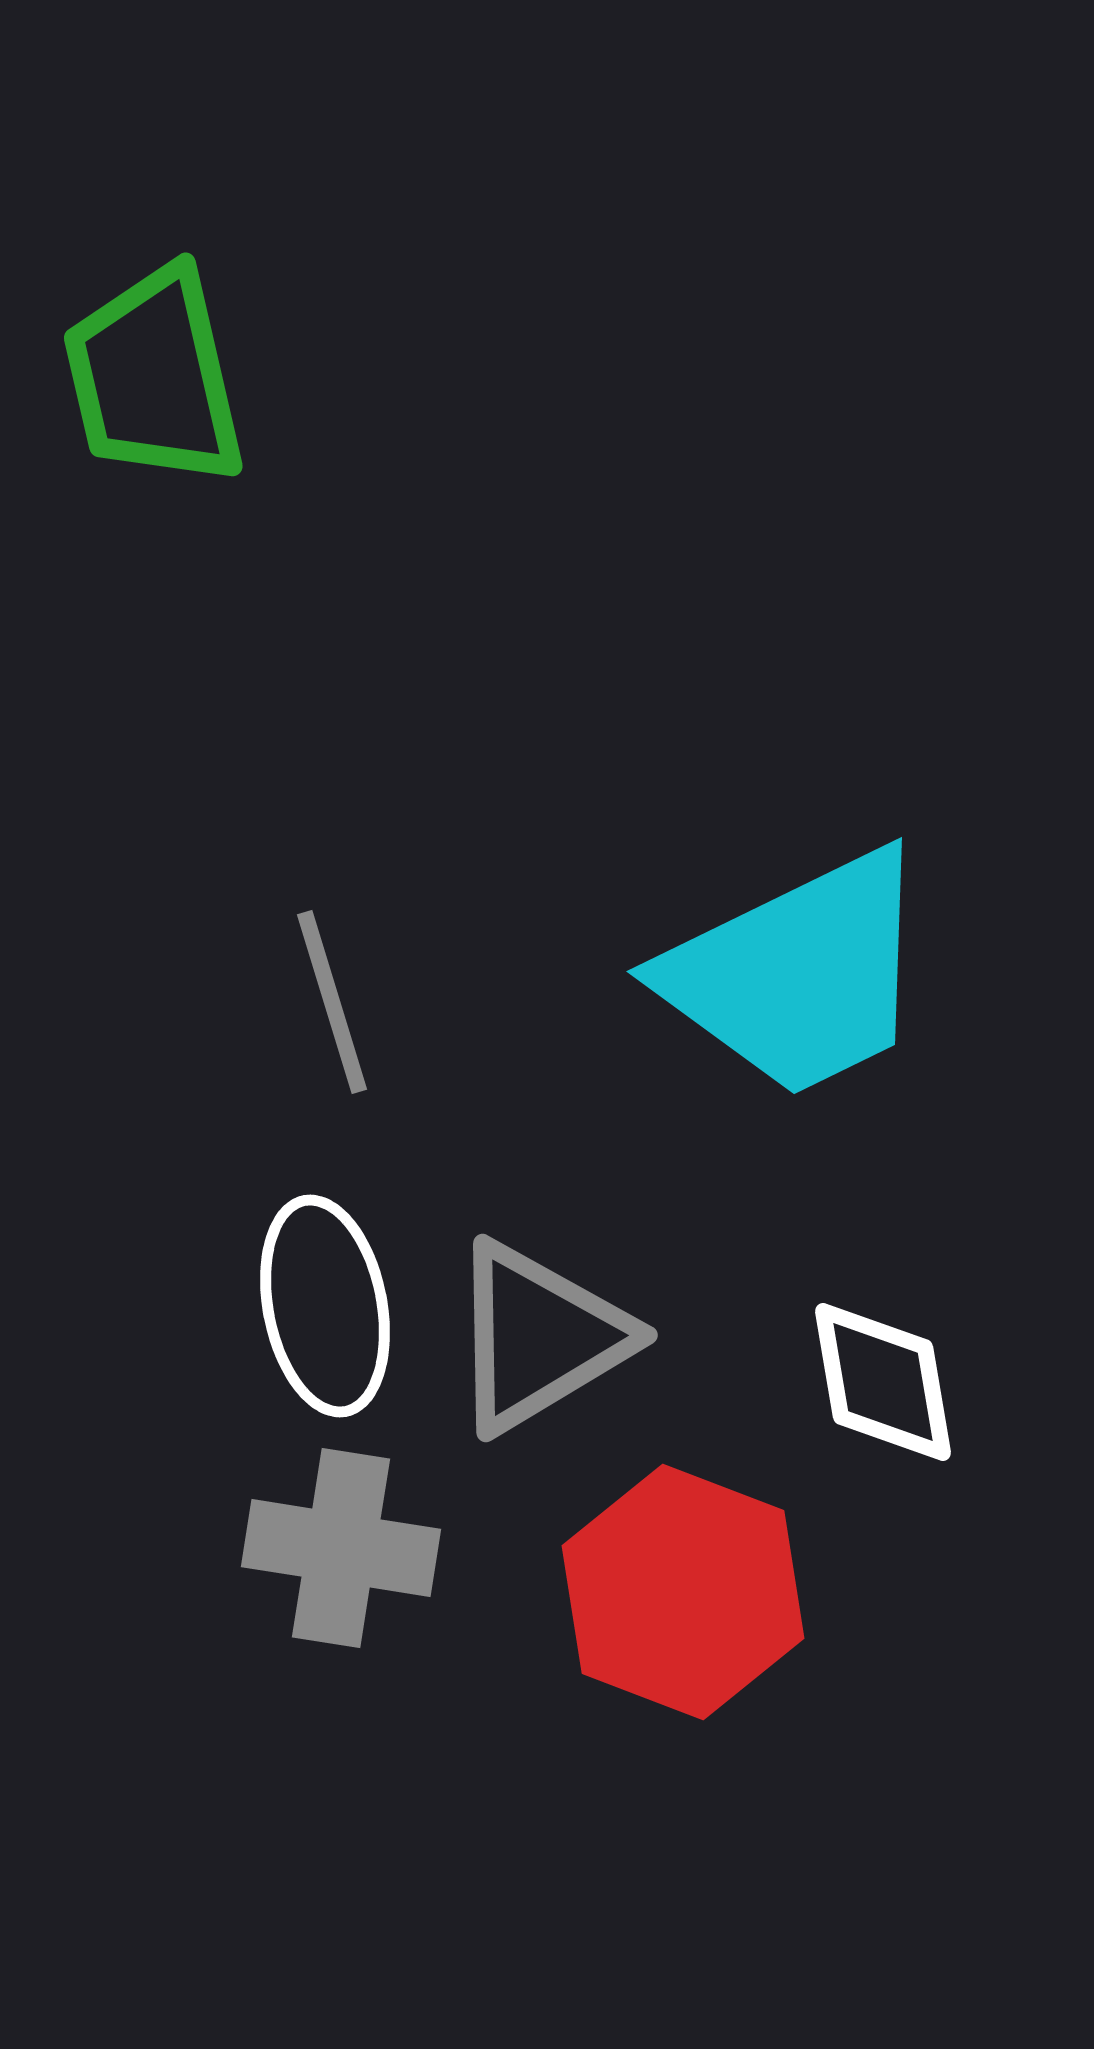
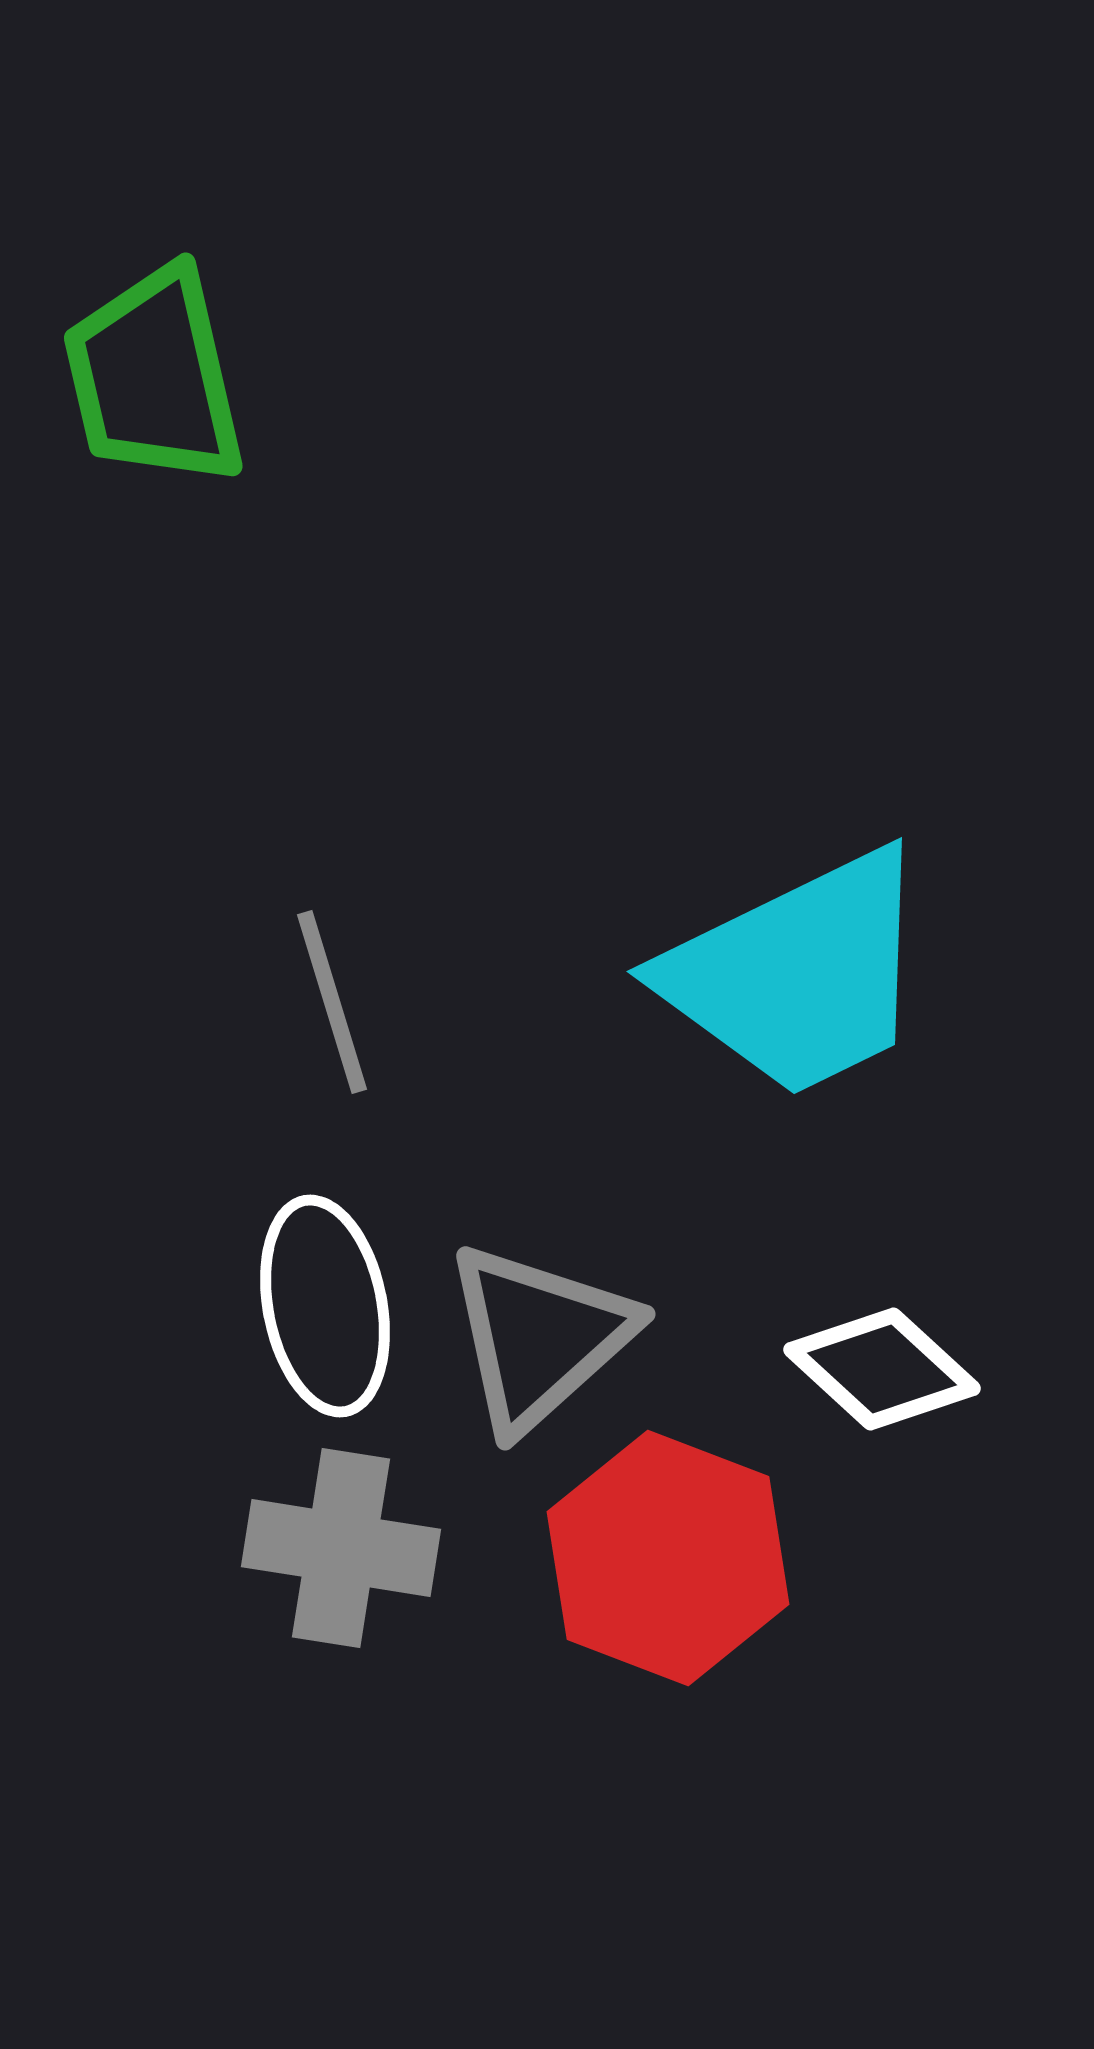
gray triangle: rotated 11 degrees counterclockwise
white diamond: moved 1 px left, 13 px up; rotated 38 degrees counterclockwise
red hexagon: moved 15 px left, 34 px up
